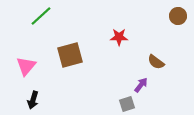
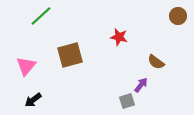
red star: rotated 12 degrees clockwise
black arrow: rotated 36 degrees clockwise
gray square: moved 3 px up
